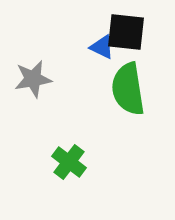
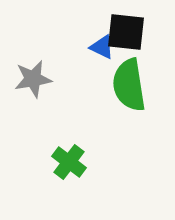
green semicircle: moved 1 px right, 4 px up
